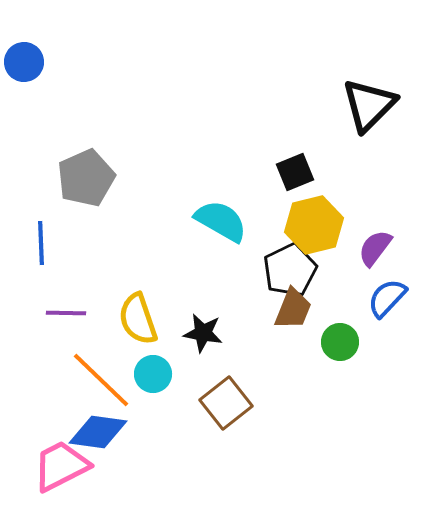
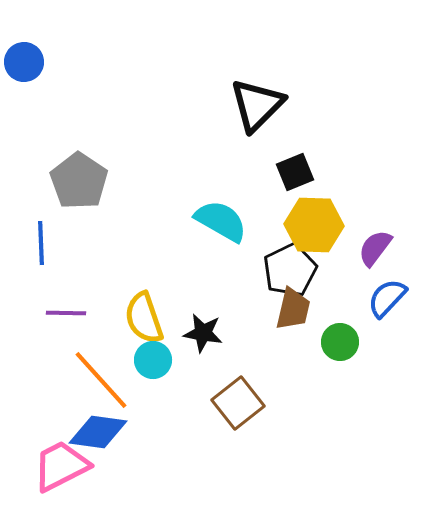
black triangle: moved 112 px left
gray pentagon: moved 7 px left, 3 px down; rotated 14 degrees counterclockwise
yellow hexagon: rotated 16 degrees clockwise
brown trapezoid: rotated 9 degrees counterclockwise
yellow semicircle: moved 6 px right, 1 px up
cyan circle: moved 14 px up
orange line: rotated 4 degrees clockwise
brown square: moved 12 px right
